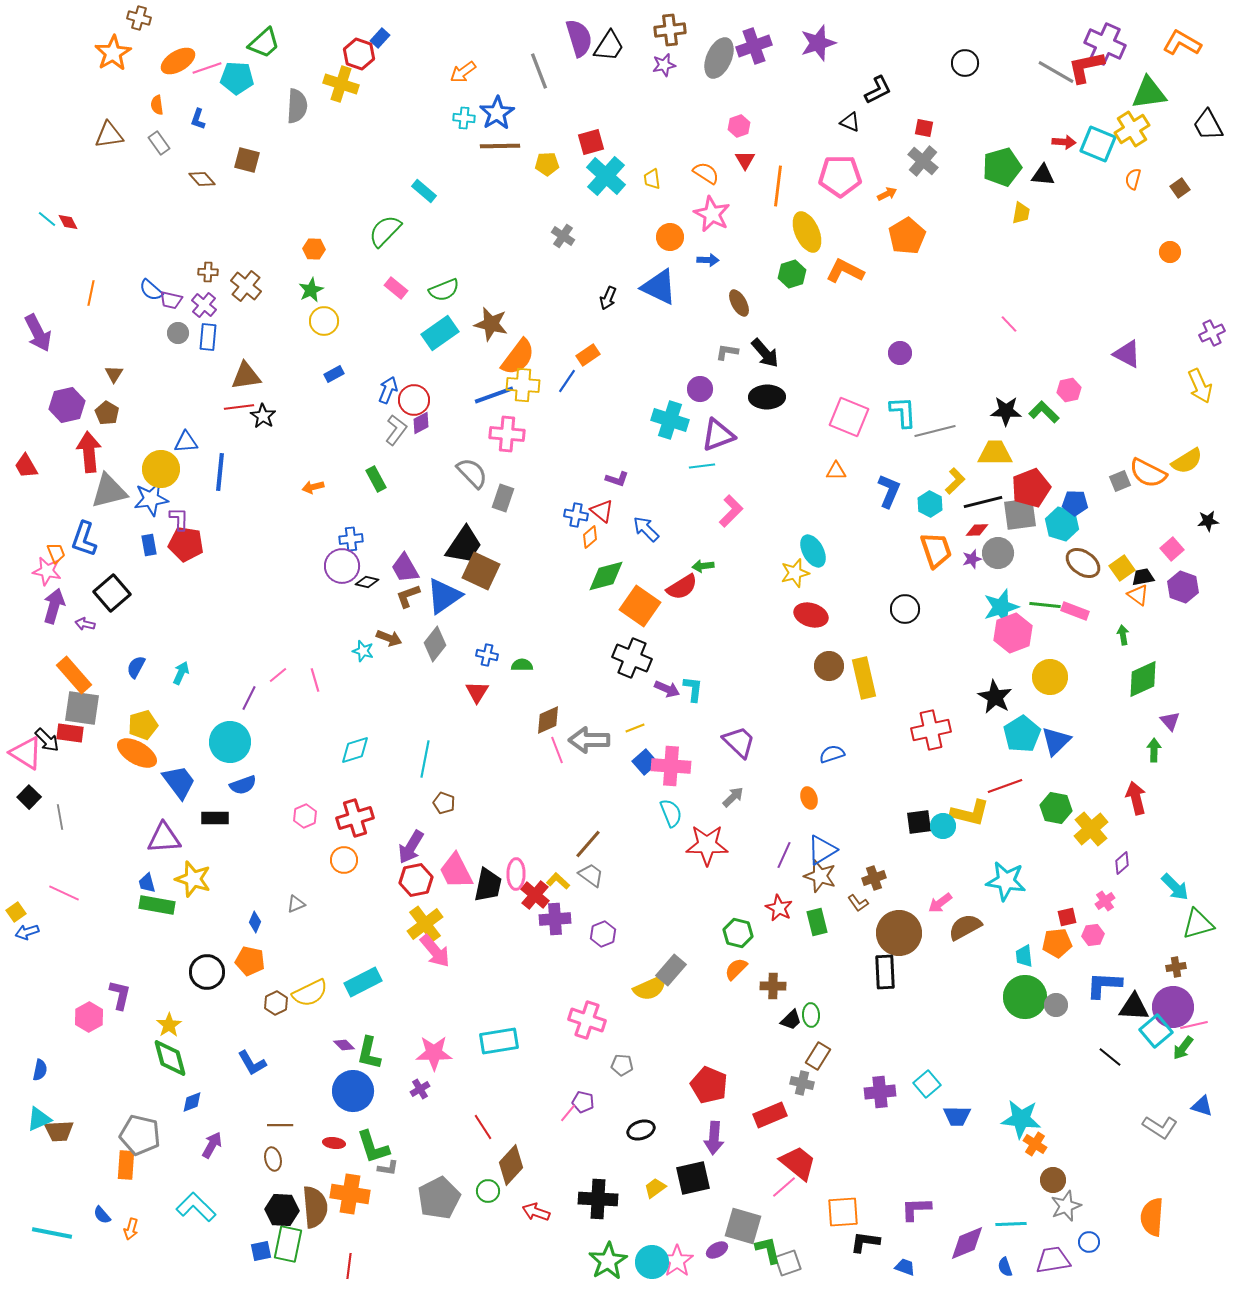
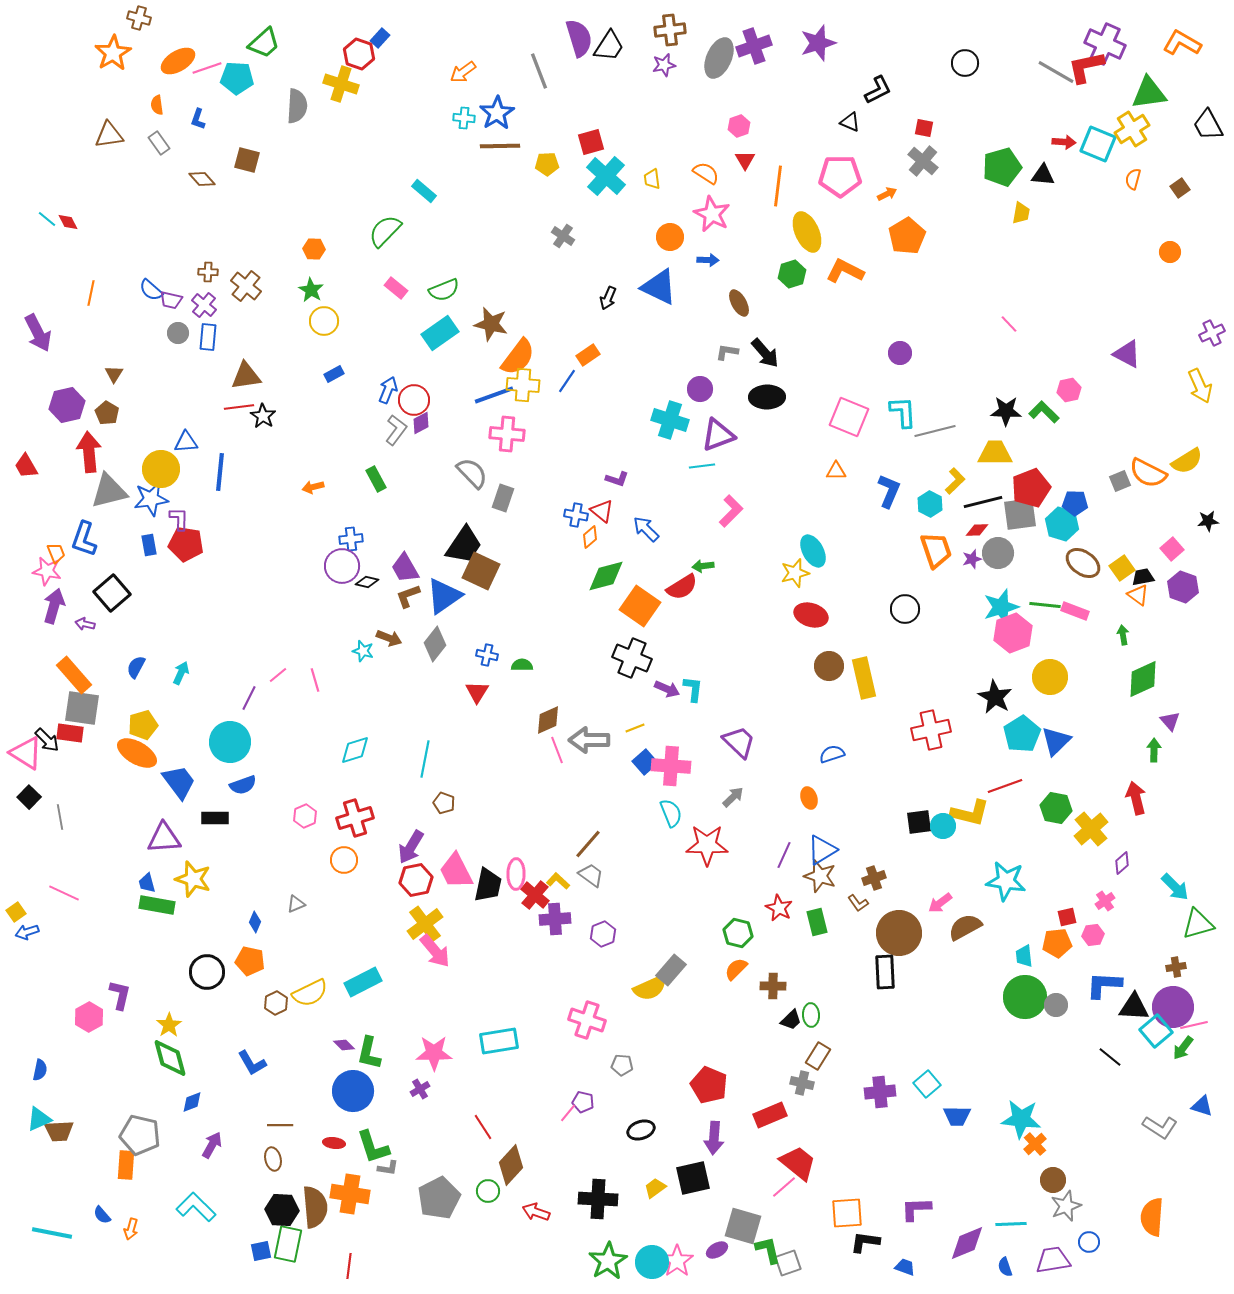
green star at (311, 290): rotated 15 degrees counterclockwise
orange cross at (1035, 1144): rotated 15 degrees clockwise
orange square at (843, 1212): moved 4 px right, 1 px down
